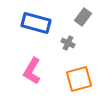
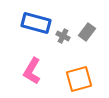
gray rectangle: moved 4 px right, 15 px down
gray cross: moved 5 px left, 7 px up
